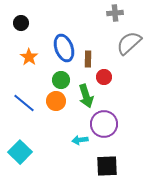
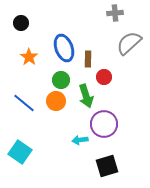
cyan square: rotated 10 degrees counterclockwise
black square: rotated 15 degrees counterclockwise
